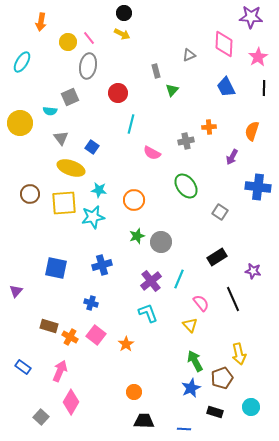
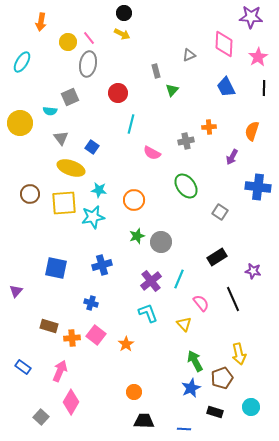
gray ellipse at (88, 66): moved 2 px up
yellow triangle at (190, 325): moved 6 px left, 1 px up
orange cross at (70, 337): moved 2 px right, 1 px down; rotated 35 degrees counterclockwise
